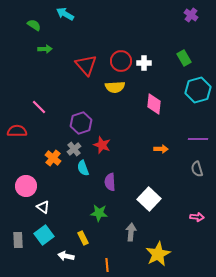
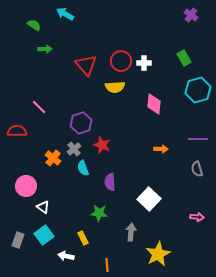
gray rectangle: rotated 21 degrees clockwise
